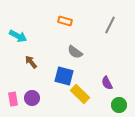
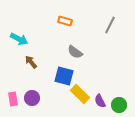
cyan arrow: moved 1 px right, 3 px down
purple semicircle: moved 7 px left, 18 px down
